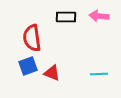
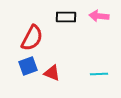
red semicircle: rotated 144 degrees counterclockwise
